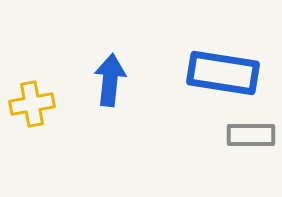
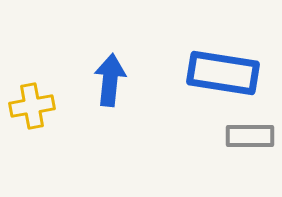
yellow cross: moved 2 px down
gray rectangle: moved 1 px left, 1 px down
